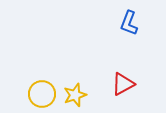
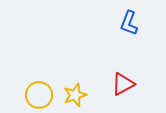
yellow circle: moved 3 px left, 1 px down
